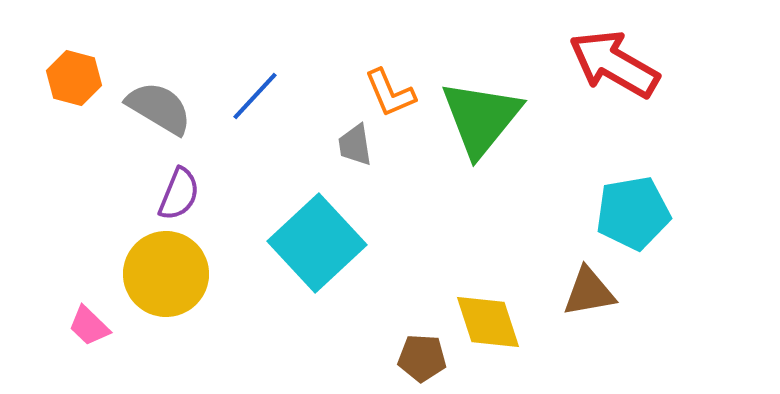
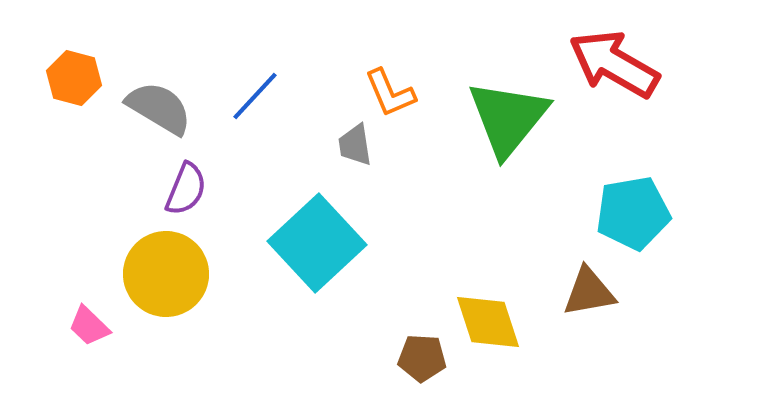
green triangle: moved 27 px right
purple semicircle: moved 7 px right, 5 px up
